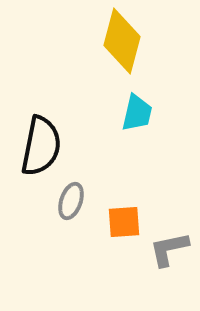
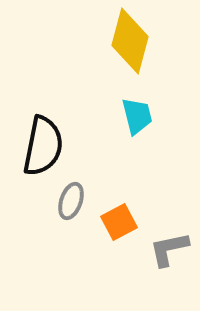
yellow diamond: moved 8 px right
cyan trapezoid: moved 3 px down; rotated 27 degrees counterclockwise
black semicircle: moved 2 px right
orange square: moved 5 px left; rotated 24 degrees counterclockwise
